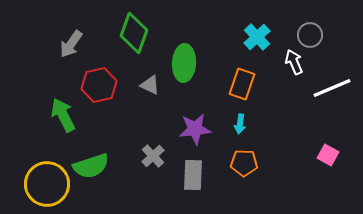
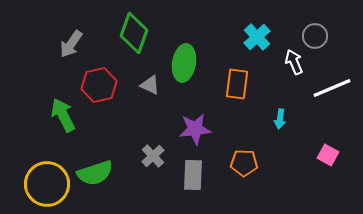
gray circle: moved 5 px right, 1 px down
green ellipse: rotated 6 degrees clockwise
orange rectangle: moved 5 px left; rotated 12 degrees counterclockwise
cyan arrow: moved 40 px right, 5 px up
green semicircle: moved 4 px right, 7 px down
